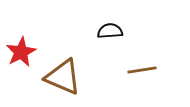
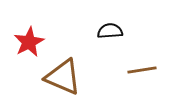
red star: moved 8 px right, 10 px up
